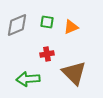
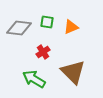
gray diamond: moved 2 px right, 3 px down; rotated 30 degrees clockwise
red cross: moved 4 px left, 2 px up; rotated 24 degrees counterclockwise
brown triangle: moved 1 px left, 1 px up
green arrow: moved 6 px right; rotated 35 degrees clockwise
